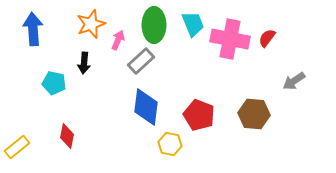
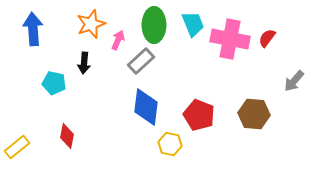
gray arrow: rotated 15 degrees counterclockwise
